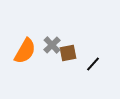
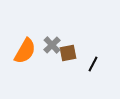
black line: rotated 14 degrees counterclockwise
